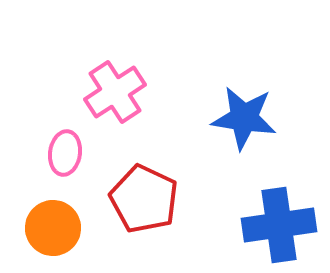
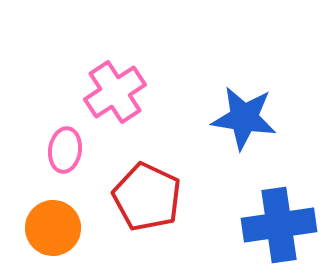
pink ellipse: moved 3 px up
red pentagon: moved 3 px right, 2 px up
